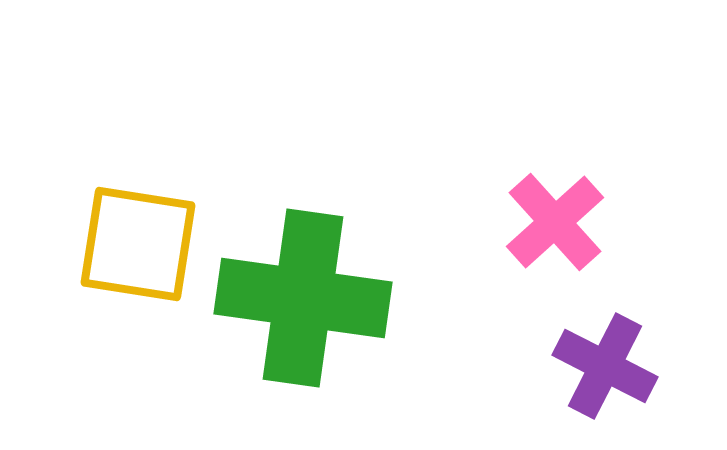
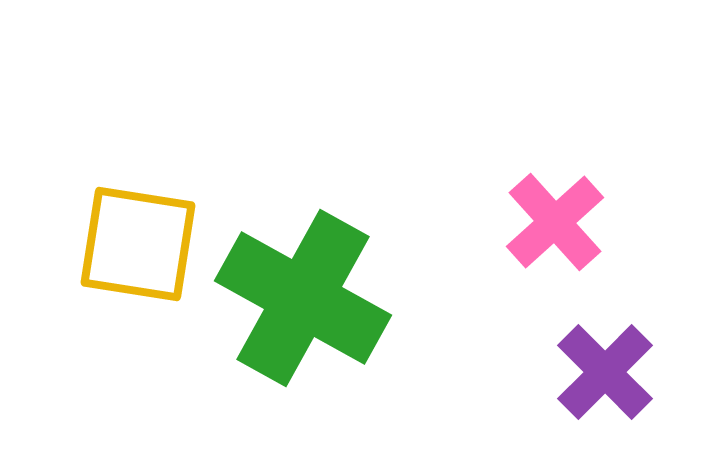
green cross: rotated 21 degrees clockwise
purple cross: moved 6 px down; rotated 18 degrees clockwise
